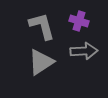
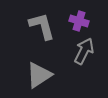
gray arrow: rotated 60 degrees counterclockwise
gray triangle: moved 2 px left, 13 px down
